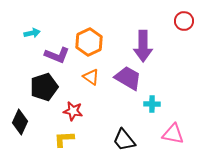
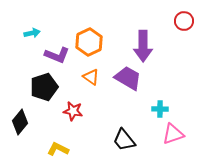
cyan cross: moved 8 px right, 5 px down
black diamond: rotated 15 degrees clockwise
pink triangle: rotated 30 degrees counterclockwise
yellow L-shape: moved 6 px left, 10 px down; rotated 30 degrees clockwise
